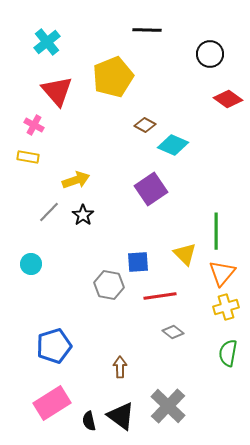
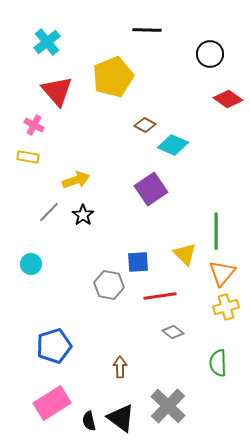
green semicircle: moved 10 px left, 10 px down; rotated 12 degrees counterclockwise
black triangle: moved 2 px down
